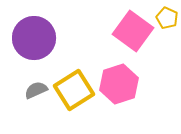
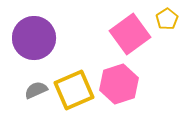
yellow pentagon: moved 1 px down; rotated 15 degrees clockwise
pink square: moved 3 px left, 3 px down; rotated 18 degrees clockwise
yellow square: rotated 9 degrees clockwise
